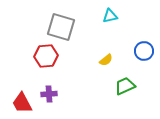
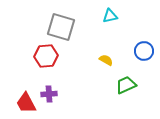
yellow semicircle: rotated 112 degrees counterclockwise
green trapezoid: moved 1 px right, 1 px up
red trapezoid: moved 4 px right
